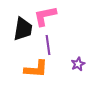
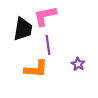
purple star: rotated 16 degrees counterclockwise
